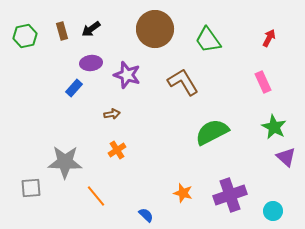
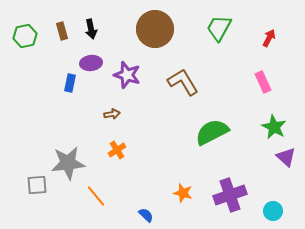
black arrow: rotated 66 degrees counterclockwise
green trapezoid: moved 11 px right, 12 px up; rotated 64 degrees clockwise
blue rectangle: moved 4 px left, 5 px up; rotated 30 degrees counterclockwise
gray star: moved 3 px right, 1 px down; rotated 8 degrees counterclockwise
gray square: moved 6 px right, 3 px up
